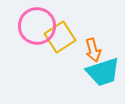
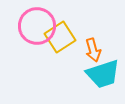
cyan trapezoid: moved 2 px down
